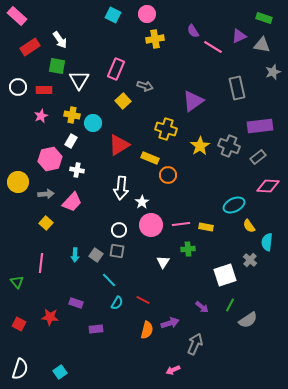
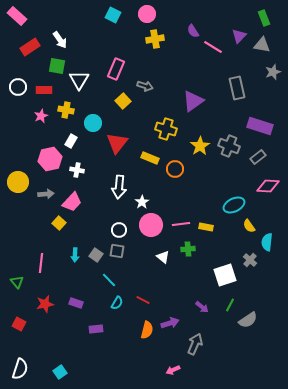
green rectangle at (264, 18): rotated 49 degrees clockwise
purple triangle at (239, 36): rotated 21 degrees counterclockwise
yellow cross at (72, 115): moved 6 px left, 5 px up
purple rectangle at (260, 126): rotated 25 degrees clockwise
red triangle at (119, 145): moved 2 px left, 2 px up; rotated 20 degrees counterclockwise
orange circle at (168, 175): moved 7 px right, 6 px up
white arrow at (121, 188): moved 2 px left, 1 px up
yellow square at (46, 223): moved 13 px right
white triangle at (163, 262): moved 5 px up; rotated 24 degrees counterclockwise
red star at (50, 317): moved 5 px left, 13 px up; rotated 18 degrees counterclockwise
